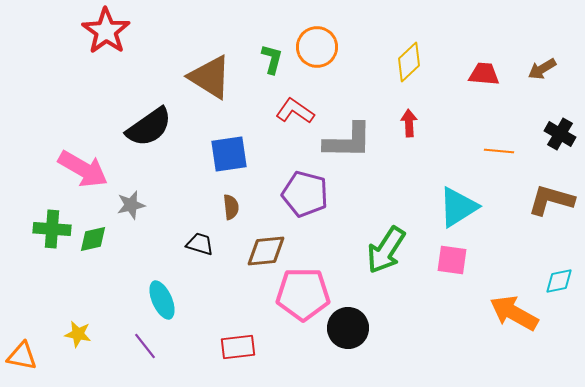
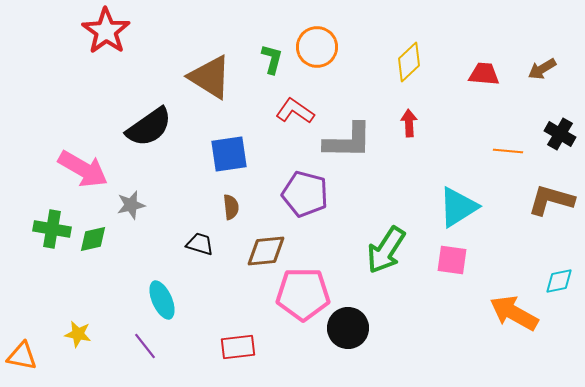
orange line: moved 9 px right
green cross: rotated 6 degrees clockwise
